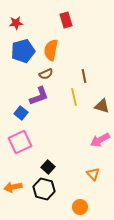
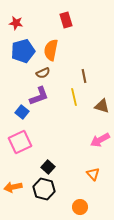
red star: rotated 16 degrees clockwise
brown semicircle: moved 3 px left, 1 px up
blue square: moved 1 px right, 1 px up
